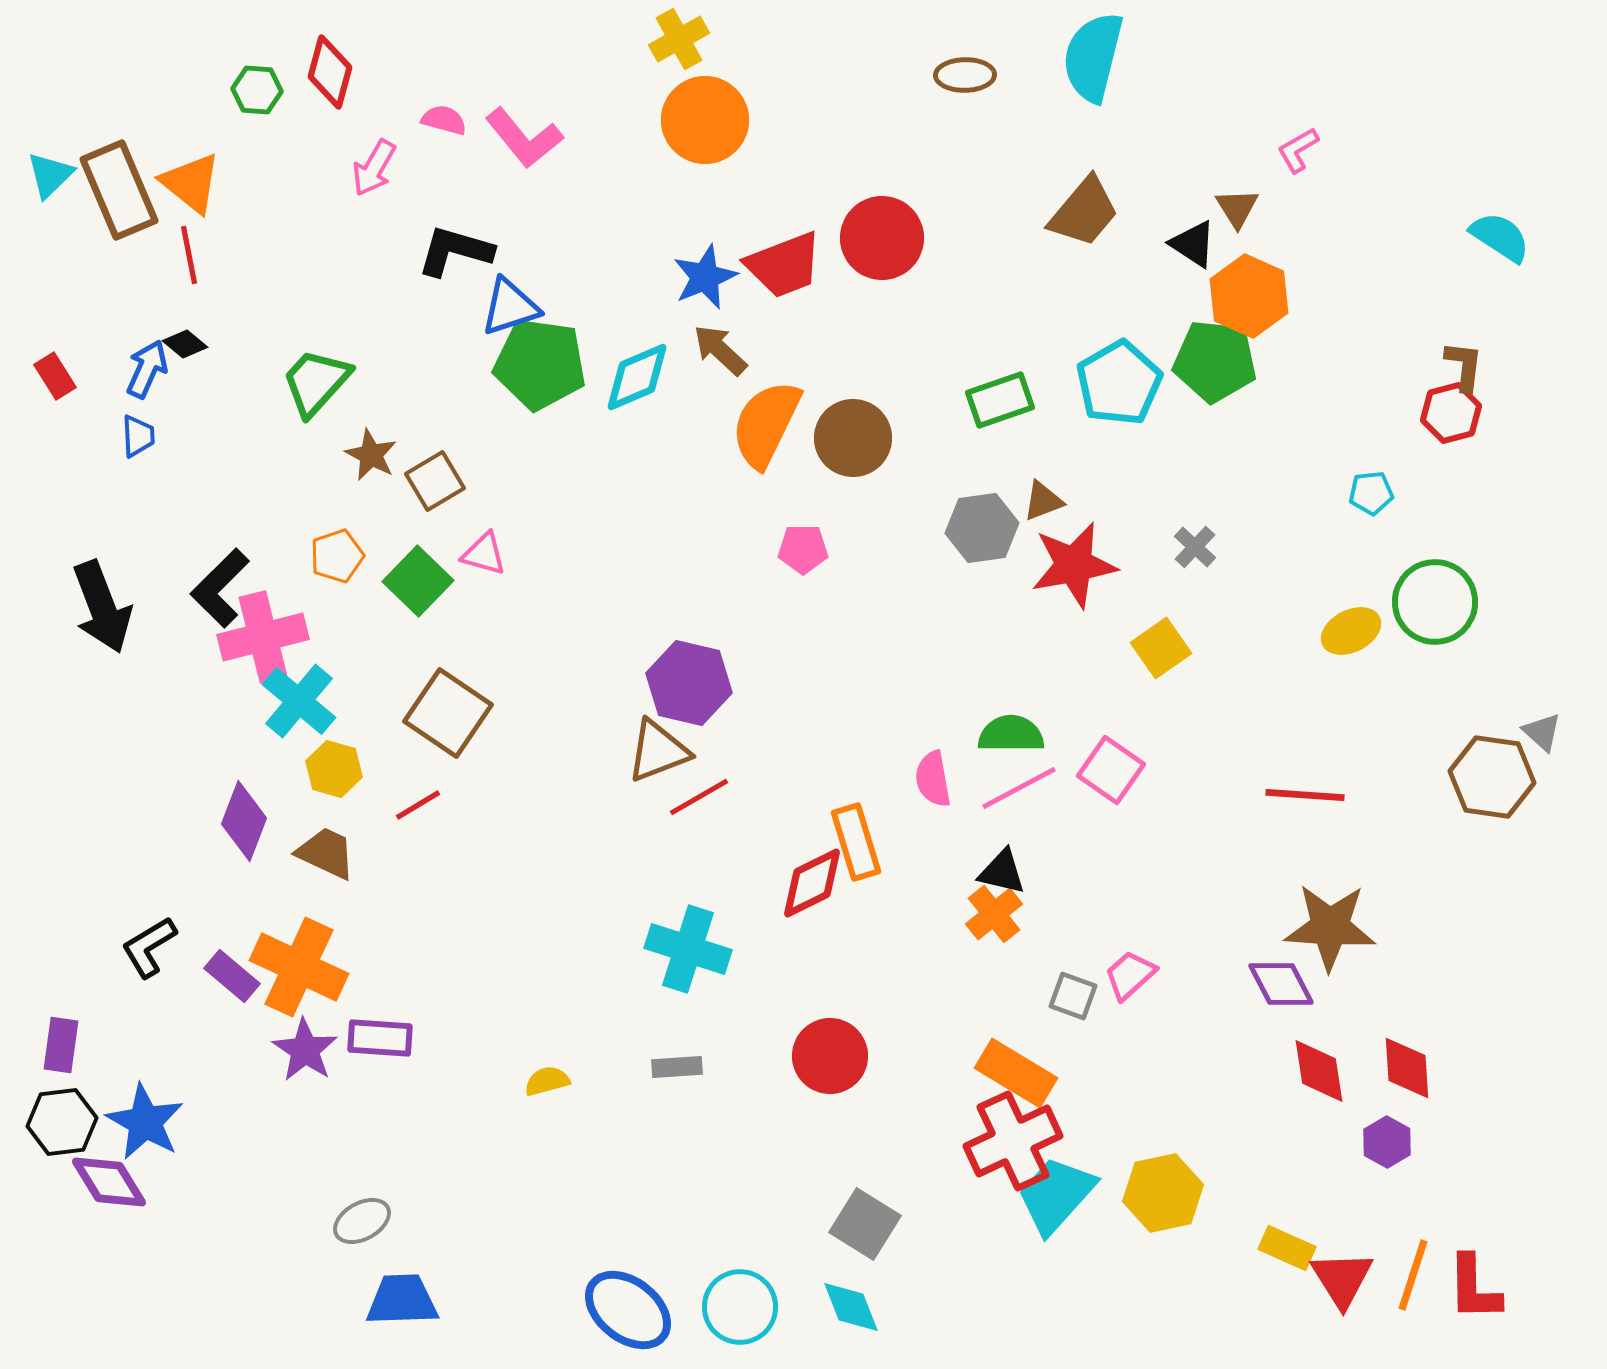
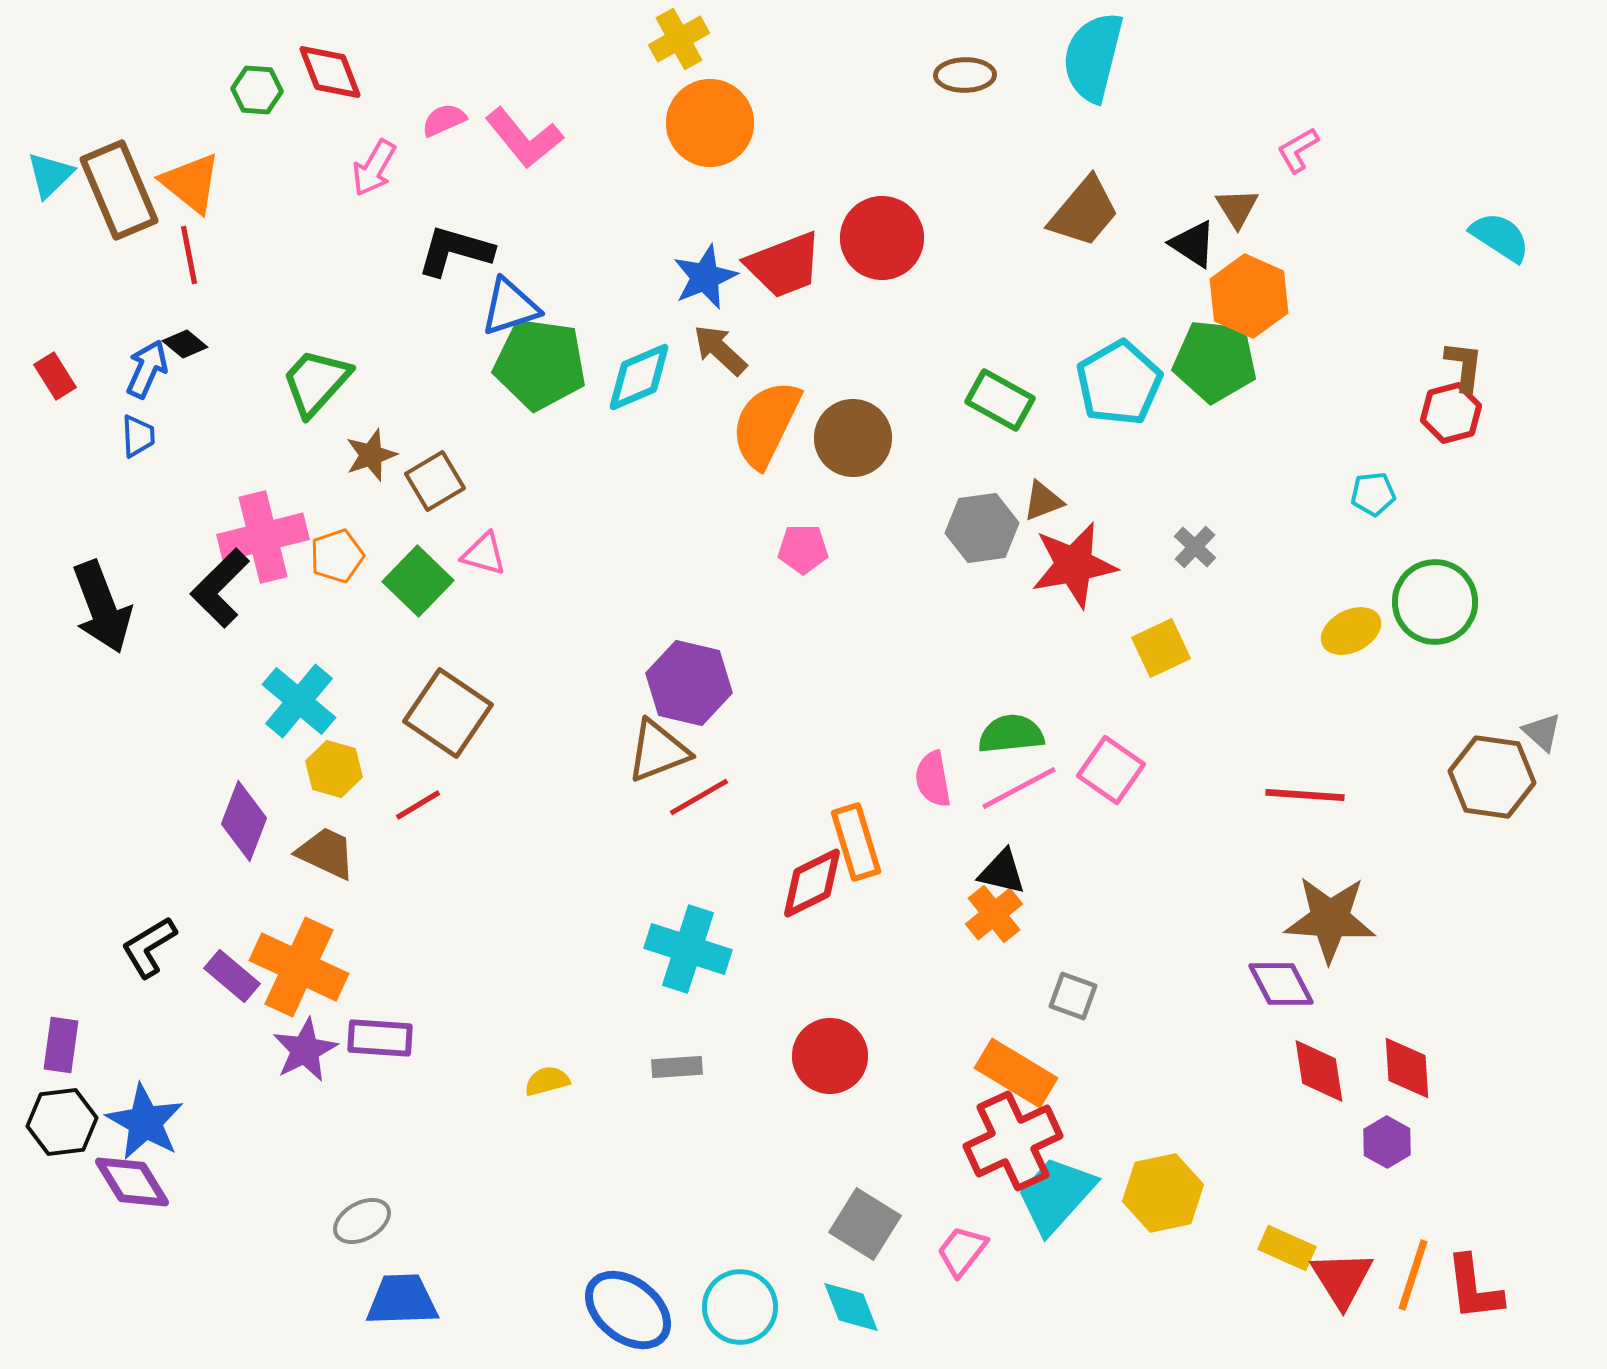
red diamond at (330, 72): rotated 36 degrees counterclockwise
pink semicircle at (444, 120): rotated 39 degrees counterclockwise
orange circle at (705, 120): moved 5 px right, 3 px down
cyan diamond at (637, 377): moved 2 px right
green rectangle at (1000, 400): rotated 48 degrees clockwise
brown star at (371, 455): rotated 26 degrees clockwise
cyan pentagon at (1371, 493): moved 2 px right, 1 px down
pink cross at (263, 637): moved 100 px up
yellow square at (1161, 648): rotated 10 degrees clockwise
green semicircle at (1011, 734): rotated 6 degrees counterclockwise
brown star at (1330, 927): moved 8 px up
pink trapezoid at (1130, 975): moved 168 px left, 276 px down; rotated 10 degrees counterclockwise
purple star at (305, 1050): rotated 12 degrees clockwise
purple diamond at (109, 1182): moved 23 px right
red L-shape at (1474, 1288): rotated 6 degrees counterclockwise
